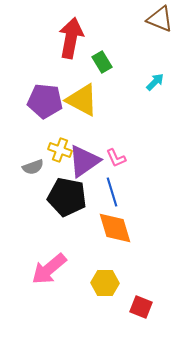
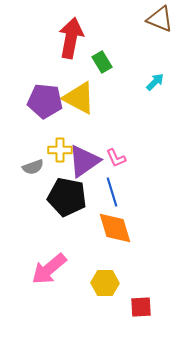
yellow triangle: moved 3 px left, 2 px up
yellow cross: rotated 20 degrees counterclockwise
red square: rotated 25 degrees counterclockwise
